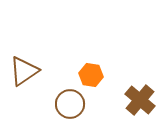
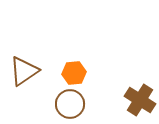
orange hexagon: moved 17 px left, 2 px up; rotated 15 degrees counterclockwise
brown cross: rotated 8 degrees counterclockwise
